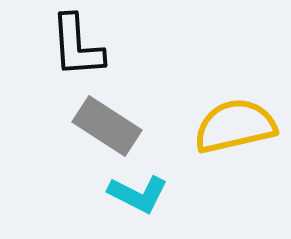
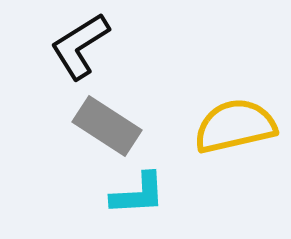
black L-shape: moved 3 px right; rotated 62 degrees clockwise
cyan L-shape: rotated 30 degrees counterclockwise
